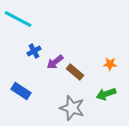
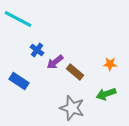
blue cross: moved 3 px right, 1 px up; rotated 24 degrees counterclockwise
blue rectangle: moved 2 px left, 10 px up
